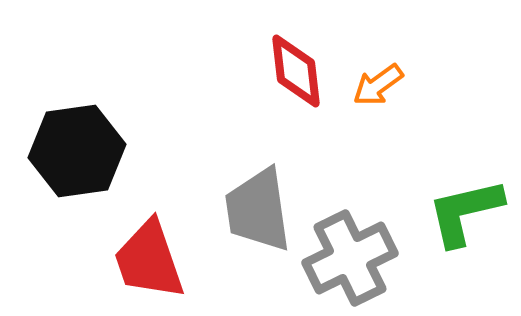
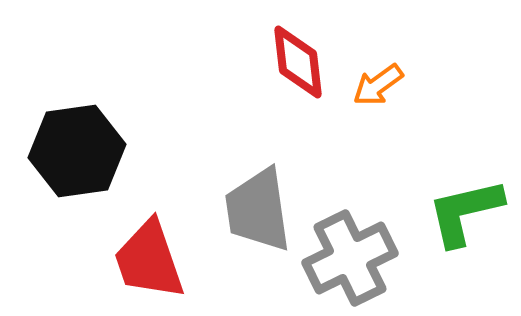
red diamond: moved 2 px right, 9 px up
